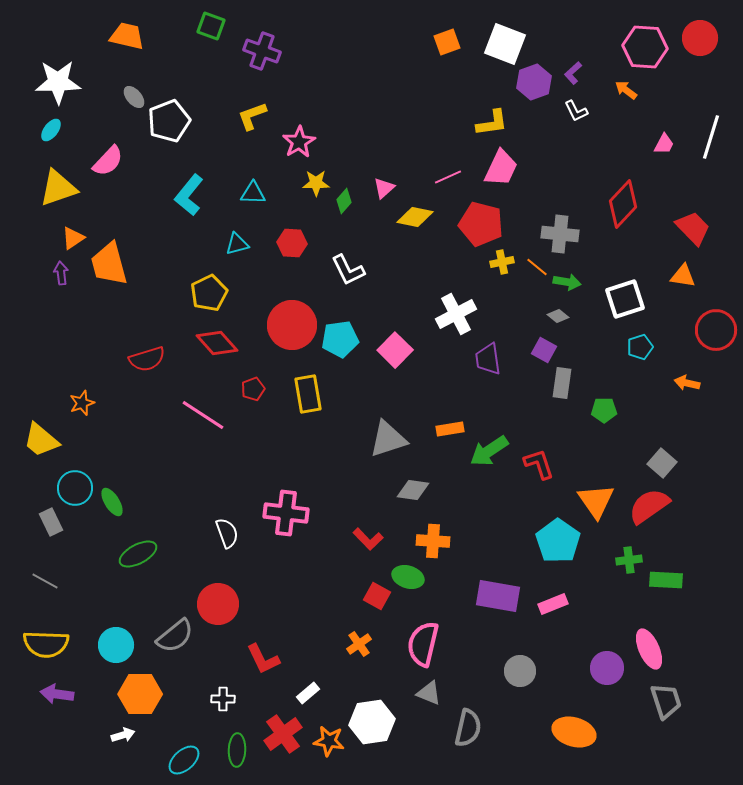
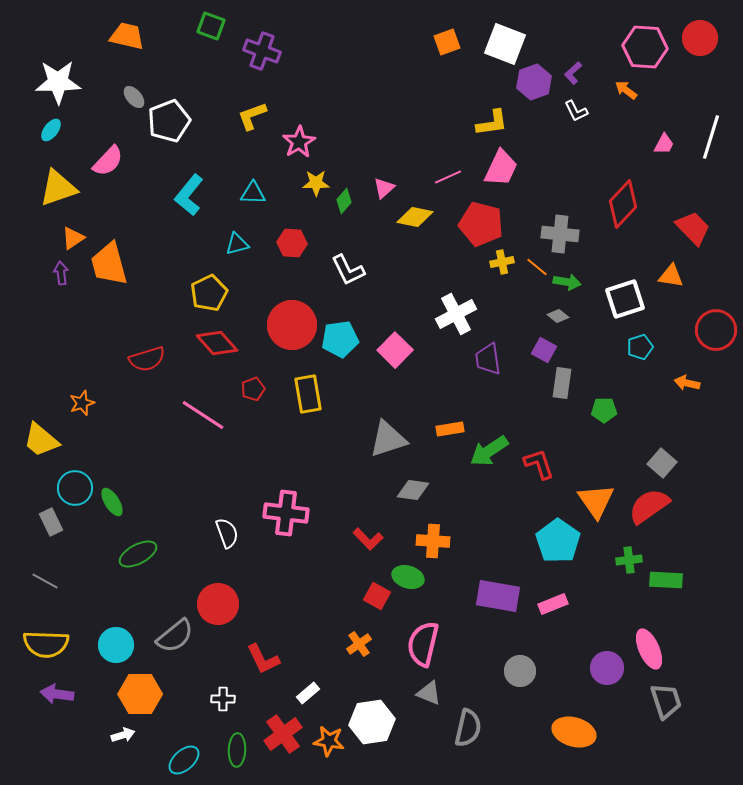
orange triangle at (683, 276): moved 12 px left
